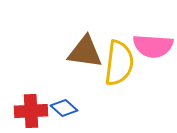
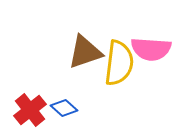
pink semicircle: moved 2 px left, 3 px down
brown triangle: rotated 27 degrees counterclockwise
red cross: moved 1 px left, 1 px up; rotated 36 degrees counterclockwise
